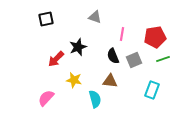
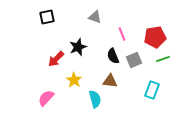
black square: moved 1 px right, 2 px up
pink line: rotated 32 degrees counterclockwise
yellow star: rotated 21 degrees clockwise
